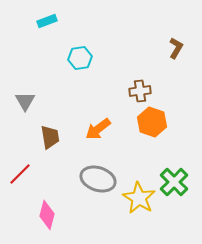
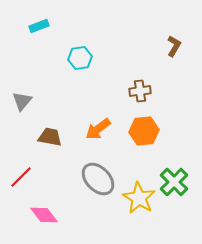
cyan rectangle: moved 8 px left, 5 px down
brown L-shape: moved 2 px left, 2 px up
gray triangle: moved 3 px left; rotated 10 degrees clockwise
orange hexagon: moved 8 px left, 9 px down; rotated 24 degrees counterclockwise
brown trapezoid: rotated 70 degrees counterclockwise
red line: moved 1 px right, 3 px down
gray ellipse: rotated 28 degrees clockwise
pink diamond: moved 3 px left; rotated 52 degrees counterclockwise
